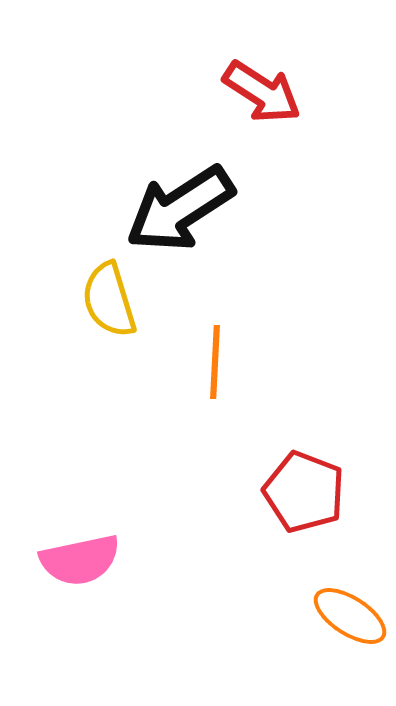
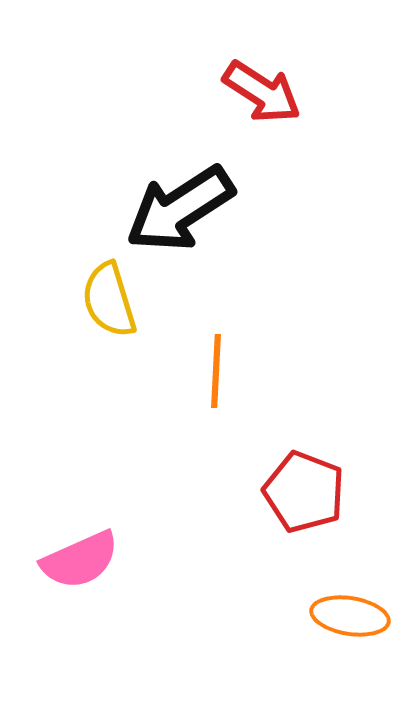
orange line: moved 1 px right, 9 px down
pink semicircle: rotated 12 degrees counterclockwise
orange ellipse: rotated 24 degrees counterclockwise
